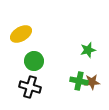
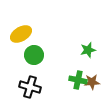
green circle: moved 6 px up
green cross: moved 1 px left, 1 px up
